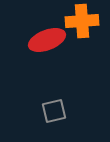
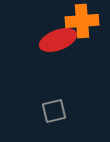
red ellipse: moved 11 px right
